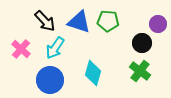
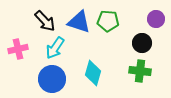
purple circle: moved 2 px left, 5 px up
pink cross: moved 3 px left; rotated 36 degrees clockwise
green cross: rotated 30 degrees counterclockwise
blue circle: moved 2 px right, 1 px up
